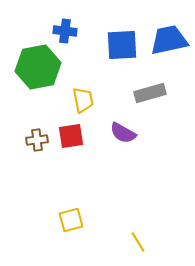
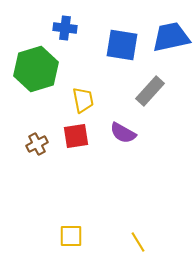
blue cross: moved 3 px up
blue trapezoid: moved 2 px right, 3 px up
blue square: rotated 12 degrees clockwise
green hexagon: moved 2 px left, 2 px down; rotated 6 degrees counterclockwise
gray rectangle: moved 2 px up; rotated 32 degrees counterclockwise
red square: moved 5 px right
brown cross: moved 4 px down; rotated 20 degrees counterclockwise
yellow square: moved 16 px down; rotated 15 degrees clockwise
